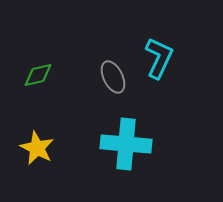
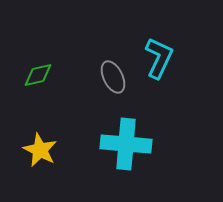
yellow star: moved 3 px right, 2 px down
